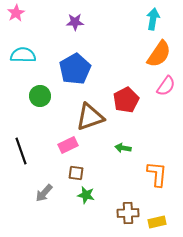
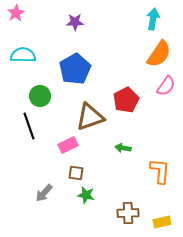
black line: moved 8 px right, 25 px up
orange L-shape: moved 3 px right, 3 px up
yellow rectangle: moved 5 px right
